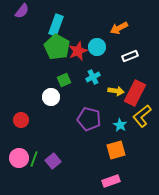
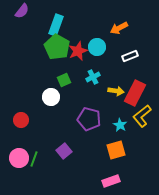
purple square: moved 11 px right, 10 px up
